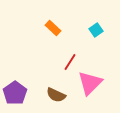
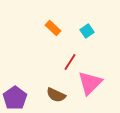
cyan square: moved 9 px left, 1 px down
purple pentagon: moved 5 px down
